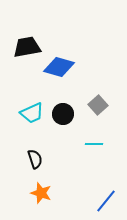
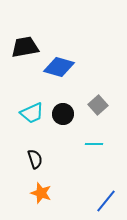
black trapezoid: moved 2 px left
